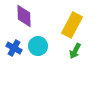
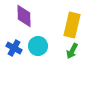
yellow rectangle: rotated 15 degrees counterclockwise
green arrow: moved 3 px left
